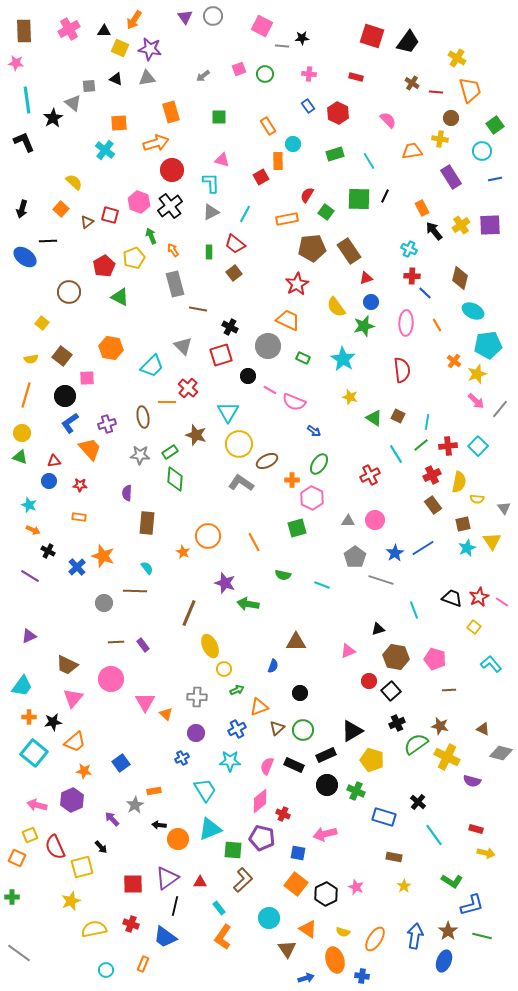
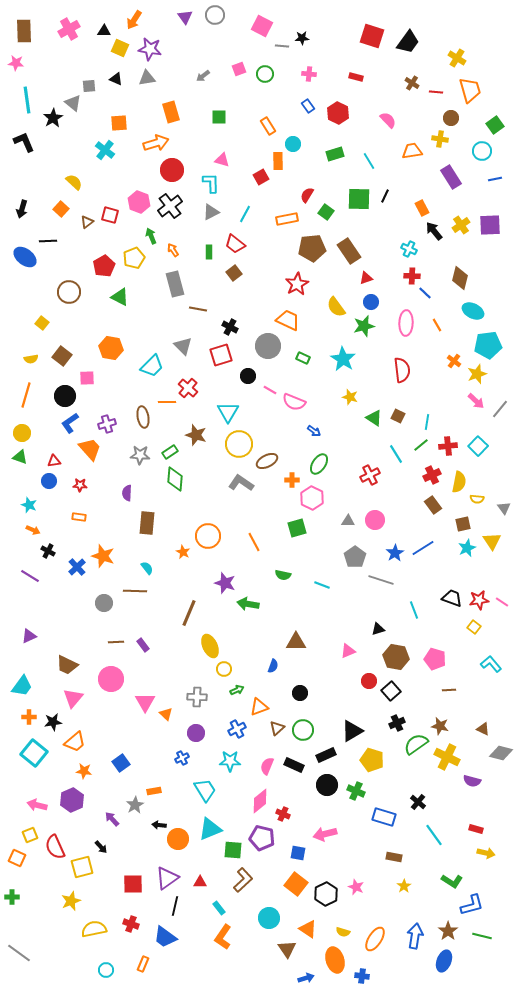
gray circle at (213, 16): moved 2 px right, 1 px up
red star at (479, 597): moved 3 px down; rotated 18 degrees clockwise
